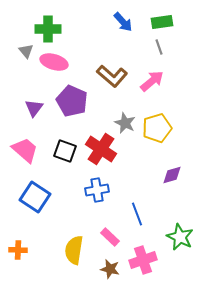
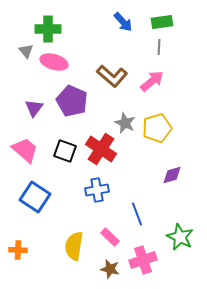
gray line: rotated 21 degrees clockwise
yellow semicircle: moved 4 px up
